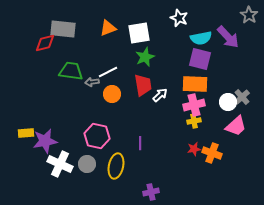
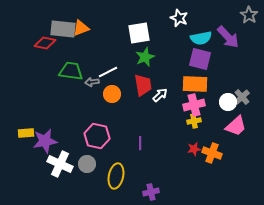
orange triangle: moved 27 px left
red diamond: rotated 25 degrees clockwise
yellow ellipse: moved 10 px down
